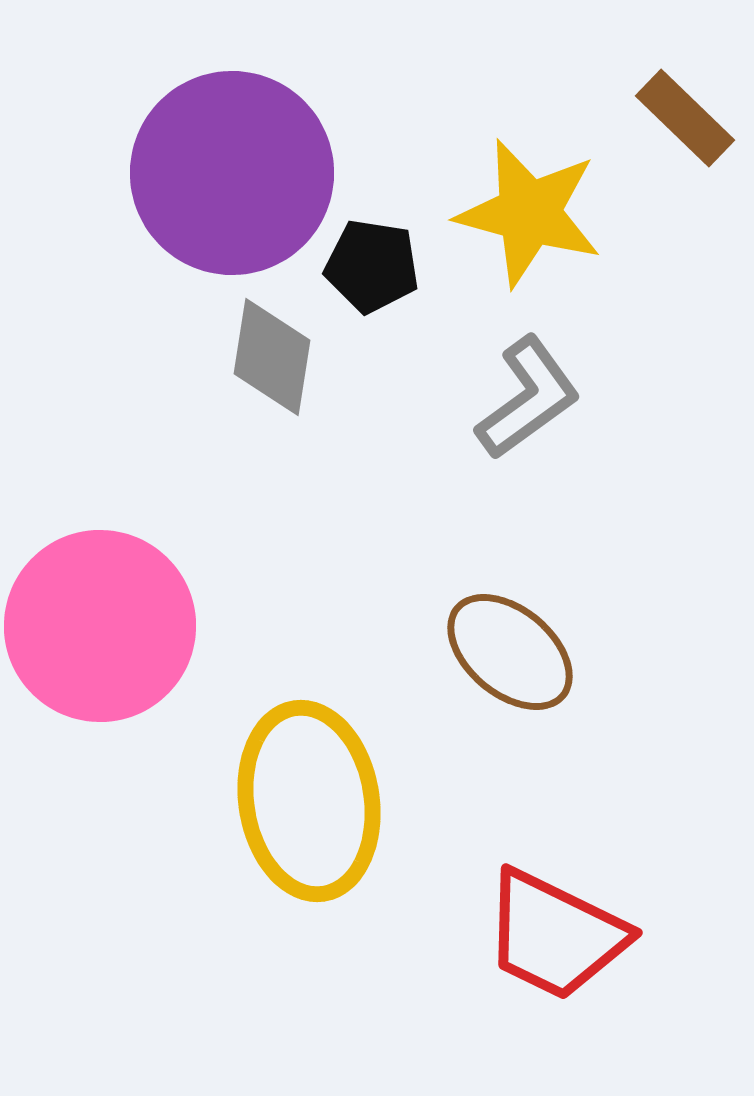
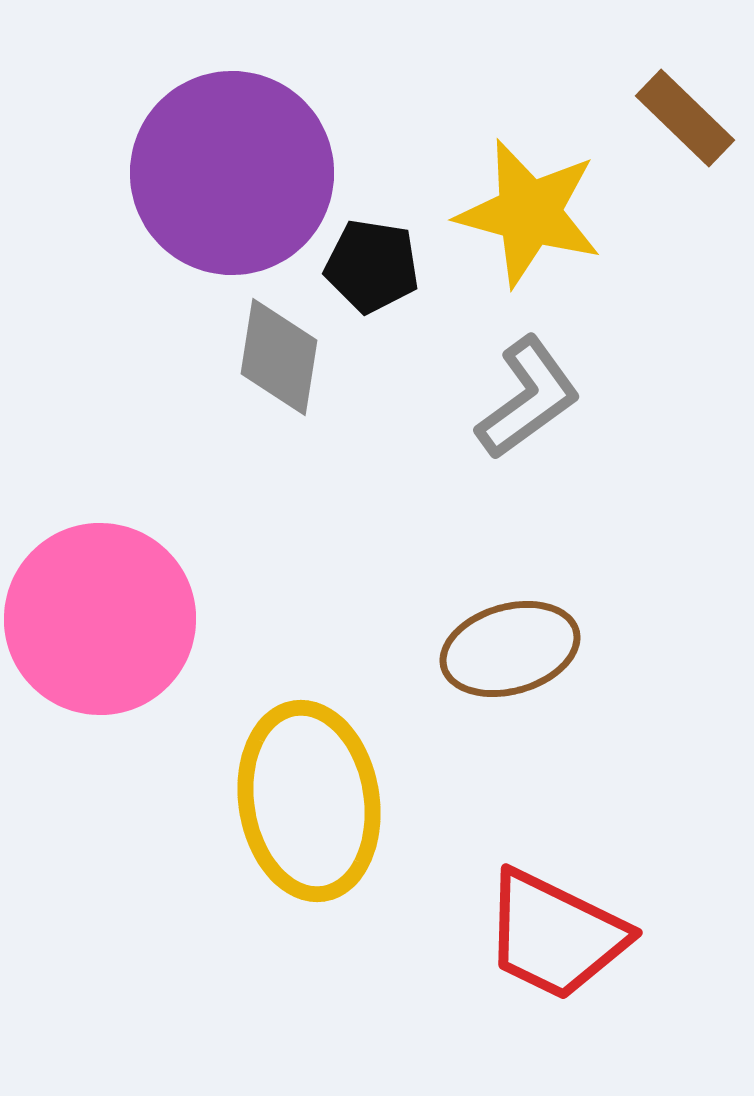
gray diamond: moved 7 px right
pink circle: moved 7 px up
brown ellipse: moved 3 px up; rotated 56 degrees counterclockwise
